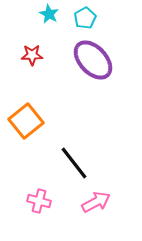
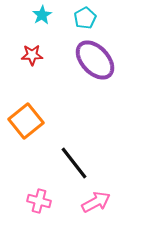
cyan star: moved 7 px left, 1 px down; rotated 12 degrees clockwise
purple ellipse: moved 2 px right
